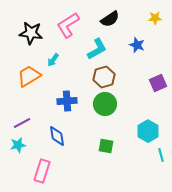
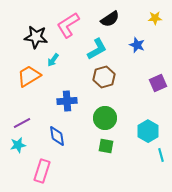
black star: moved 5 px right, 4 px down
green circle: moved 14 px down
